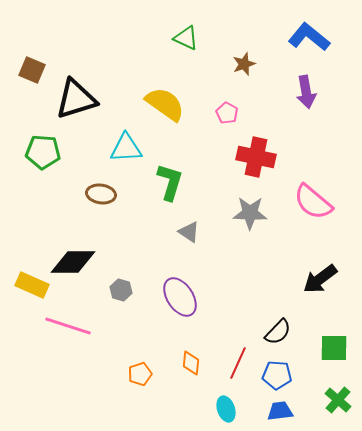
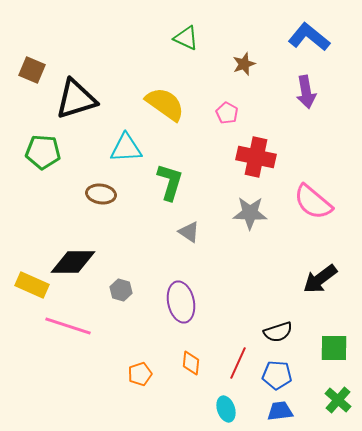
purple ellipse: moved 1 px right, 5 px down; rotated 21 degrees clockwise
black semicircle: rotated 28 degrees clockwise
